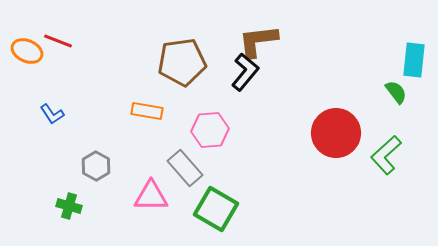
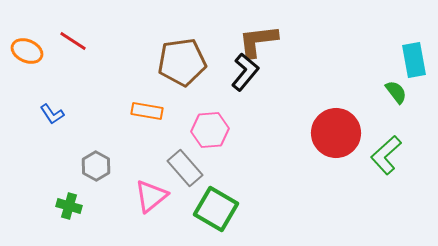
red line: moved 15 px right; rotated 12 degrees clockwise
cyan rectangle: rotated 16 degrees counterclockwise
pink triangle: rotated 39 degrees counterclockwise
